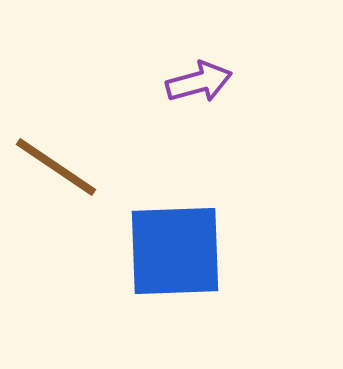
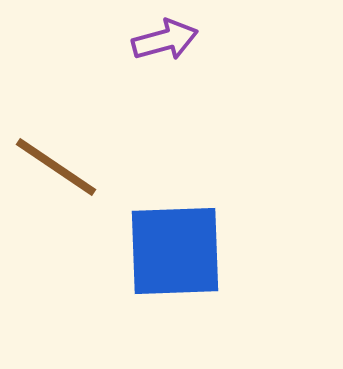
purple arrow: moved 34 px left, 42 px up
